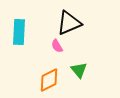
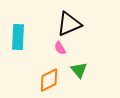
black triangle: moved 1 px down
cyan rectangle: moved 1 px left, 5 px down
pink semicircle: moved 3 px right, 2 px down
